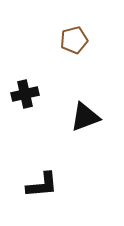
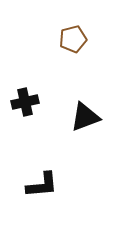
brown pentagon: moved 1 px left, 1 px up
black cross: moved 8 px down
